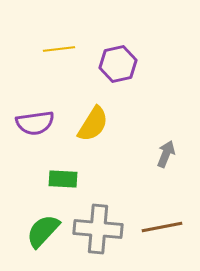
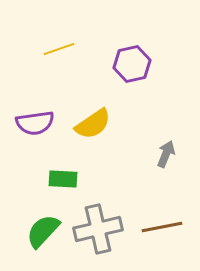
yellow line: rotated 12 degrees counterclockwise
purple hexagon: moved 14 px right
yellow semicircle: rotated 24 degrees clockwise
gray cross: rotated 18 degrees counterclockwise
